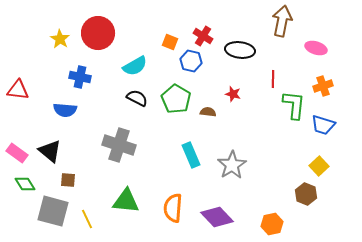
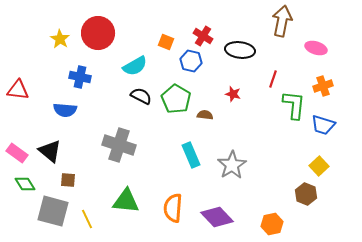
orange square: moved 4 px left
red line: rotated 18 degrees clockwise
black semicircle: moved 4 px right, 2 px up
brown semicircle: moved 3 px left, 3 px down
